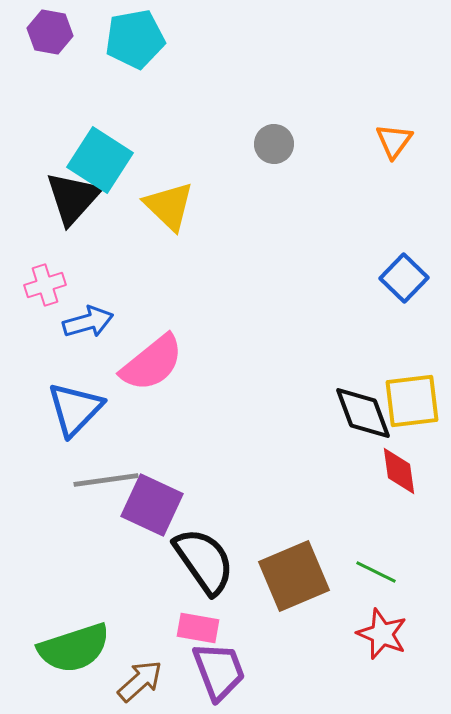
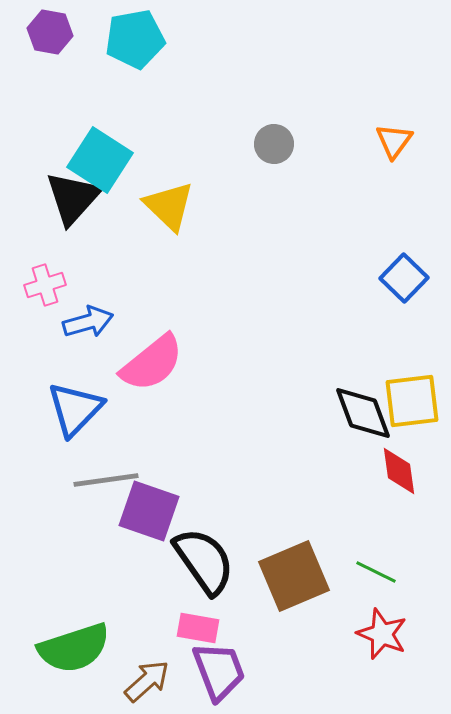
purple square: moved 3 px left, 6 px down; rotated 6 degrees counterclockwise
brown arrow: moved 7 px right
